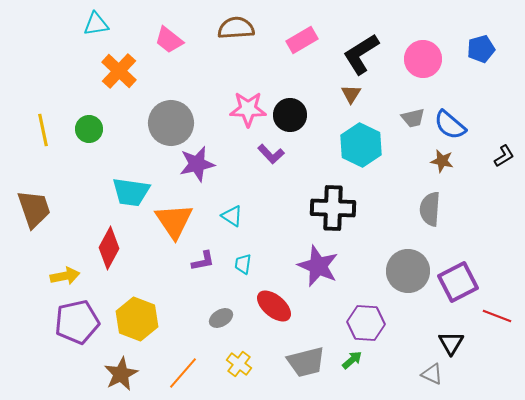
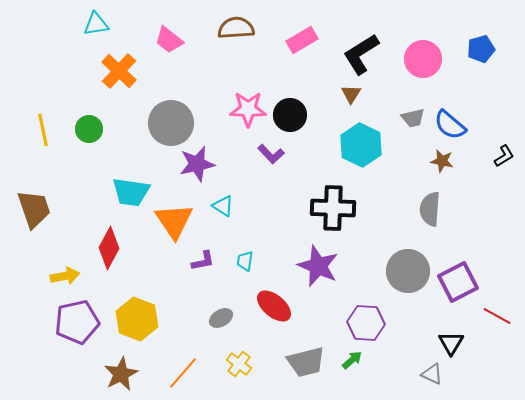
cyan triangle at (232, 216): moved 9 px left, 10 px up
cyan trapezoid at (243, 264): moved 2 px right, 3 px up
red line at (497, 316): rotated 8 degrees clockwise
